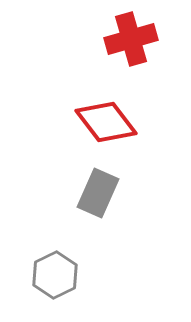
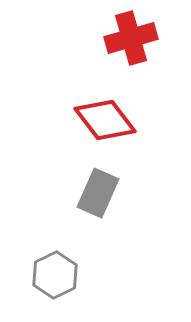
red cross: moved 1 px up
red diamond: moved 1 px left, 2 px up
